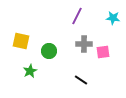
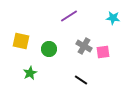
purple line: moved 8 px left; rotated 30 degrees clockwise
gray cross: moved 2 px down; rotated 28 degrees clockwise
green circle: moved 2 px up
green star: moved 2 px down
